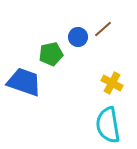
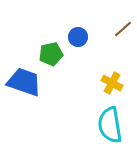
brown line: moved 20 px right
cyan semicircle: moved 2 px right
